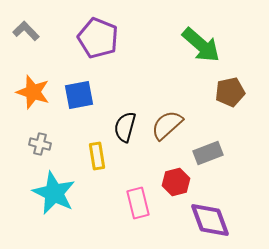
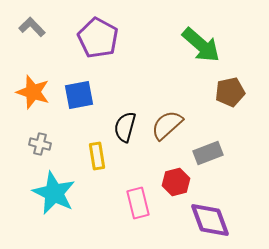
gray L-shape: moved 6 px right, 4 px up
purple pentagon: rotated 6 degrees clockwise
